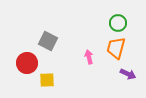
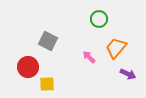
green circle: moved 19 px left, 4 px up
orange trapezoid: rotated 25 degrees clockwise
pink arrow: rotated 32 degrees counterclockwise
red circle: moved 1 px right, 4 px down
yellow square: moved 4 px down
